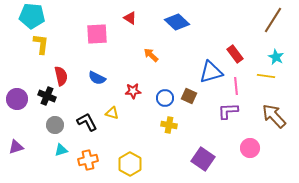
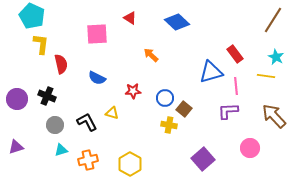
cyan pentagon: rotated 20 degrees clockwise
red semicircle: moved 12 px up
brown square: moved 5 px left, 13 px down; rotated 14 degrees clockwise
purple square: rotated 15 degrees clockwise
